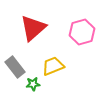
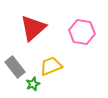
pink hexagon: rotated 25 degrees clockwise
yellow trapezoid: moved 2 px left
green star: rotated 16 degrees counterclockwise
